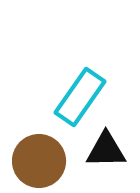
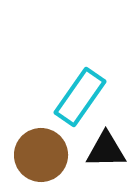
brown circle: moved 2 px right, 6 px up
